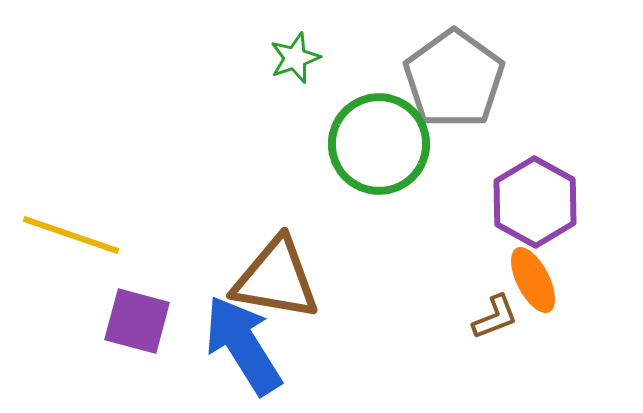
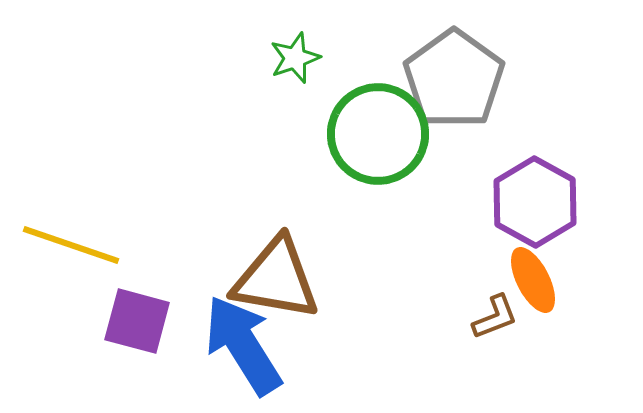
green circle: moved 1 px left, 10 px up
yellow line: moved 10 px down
